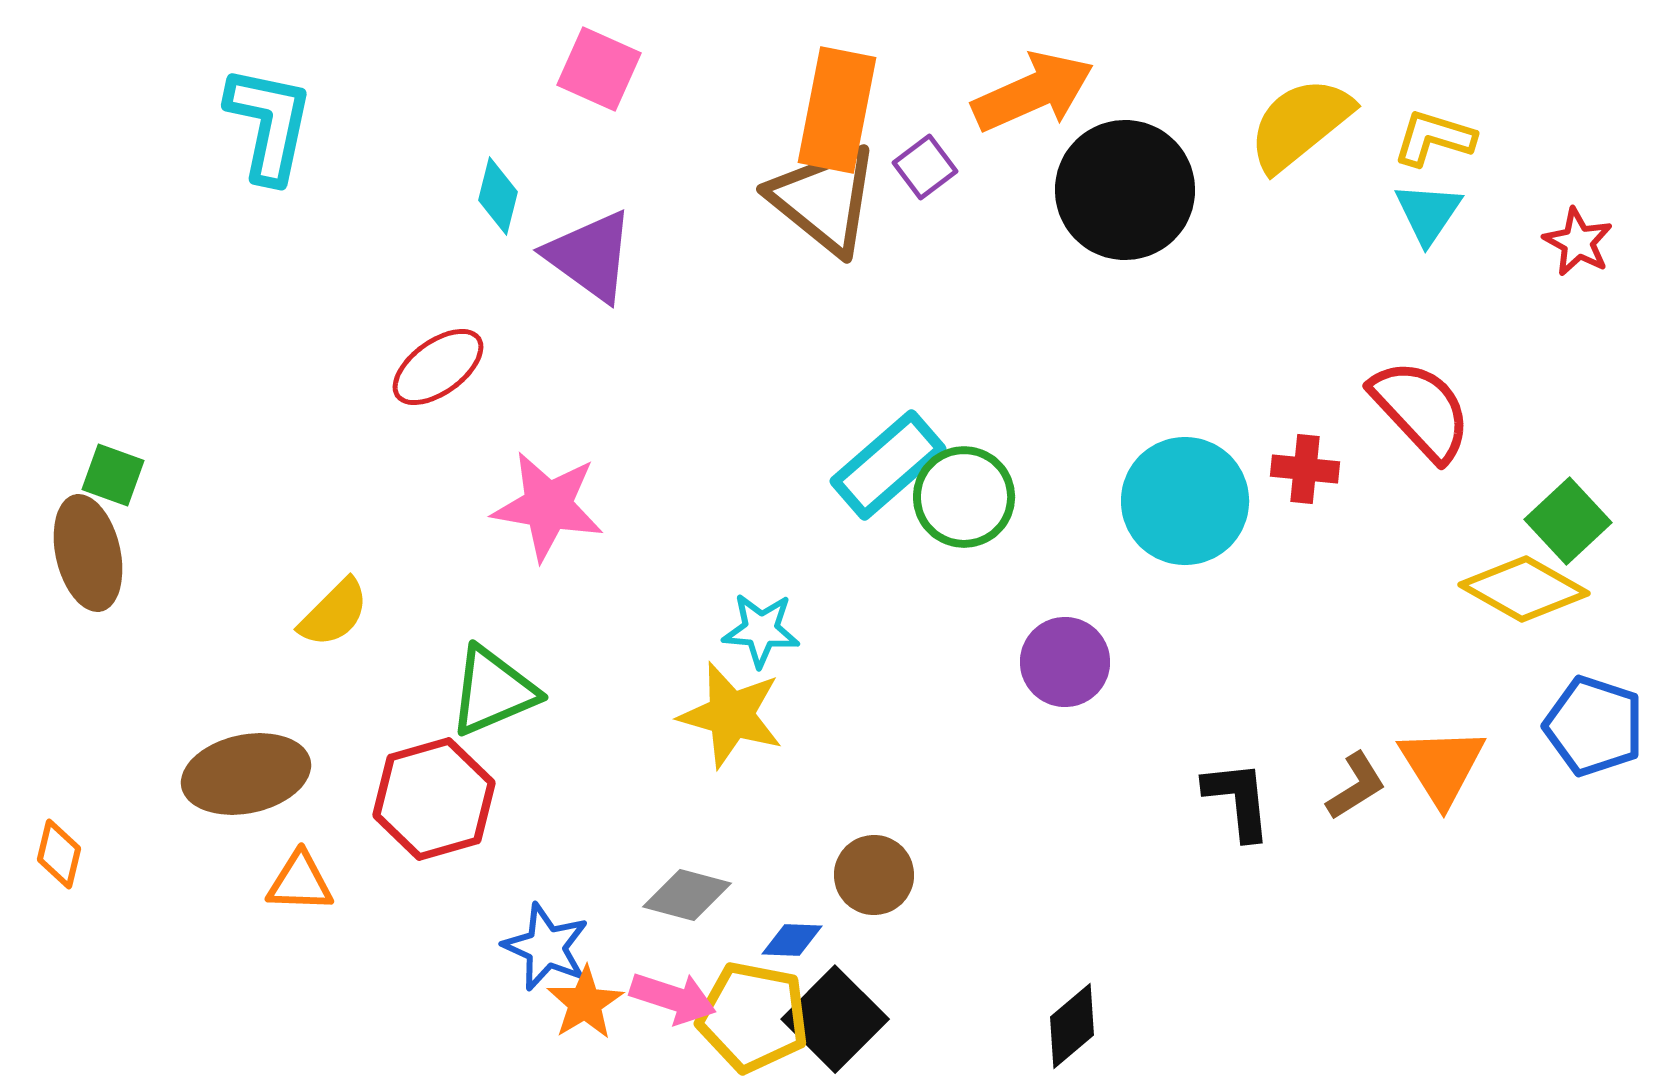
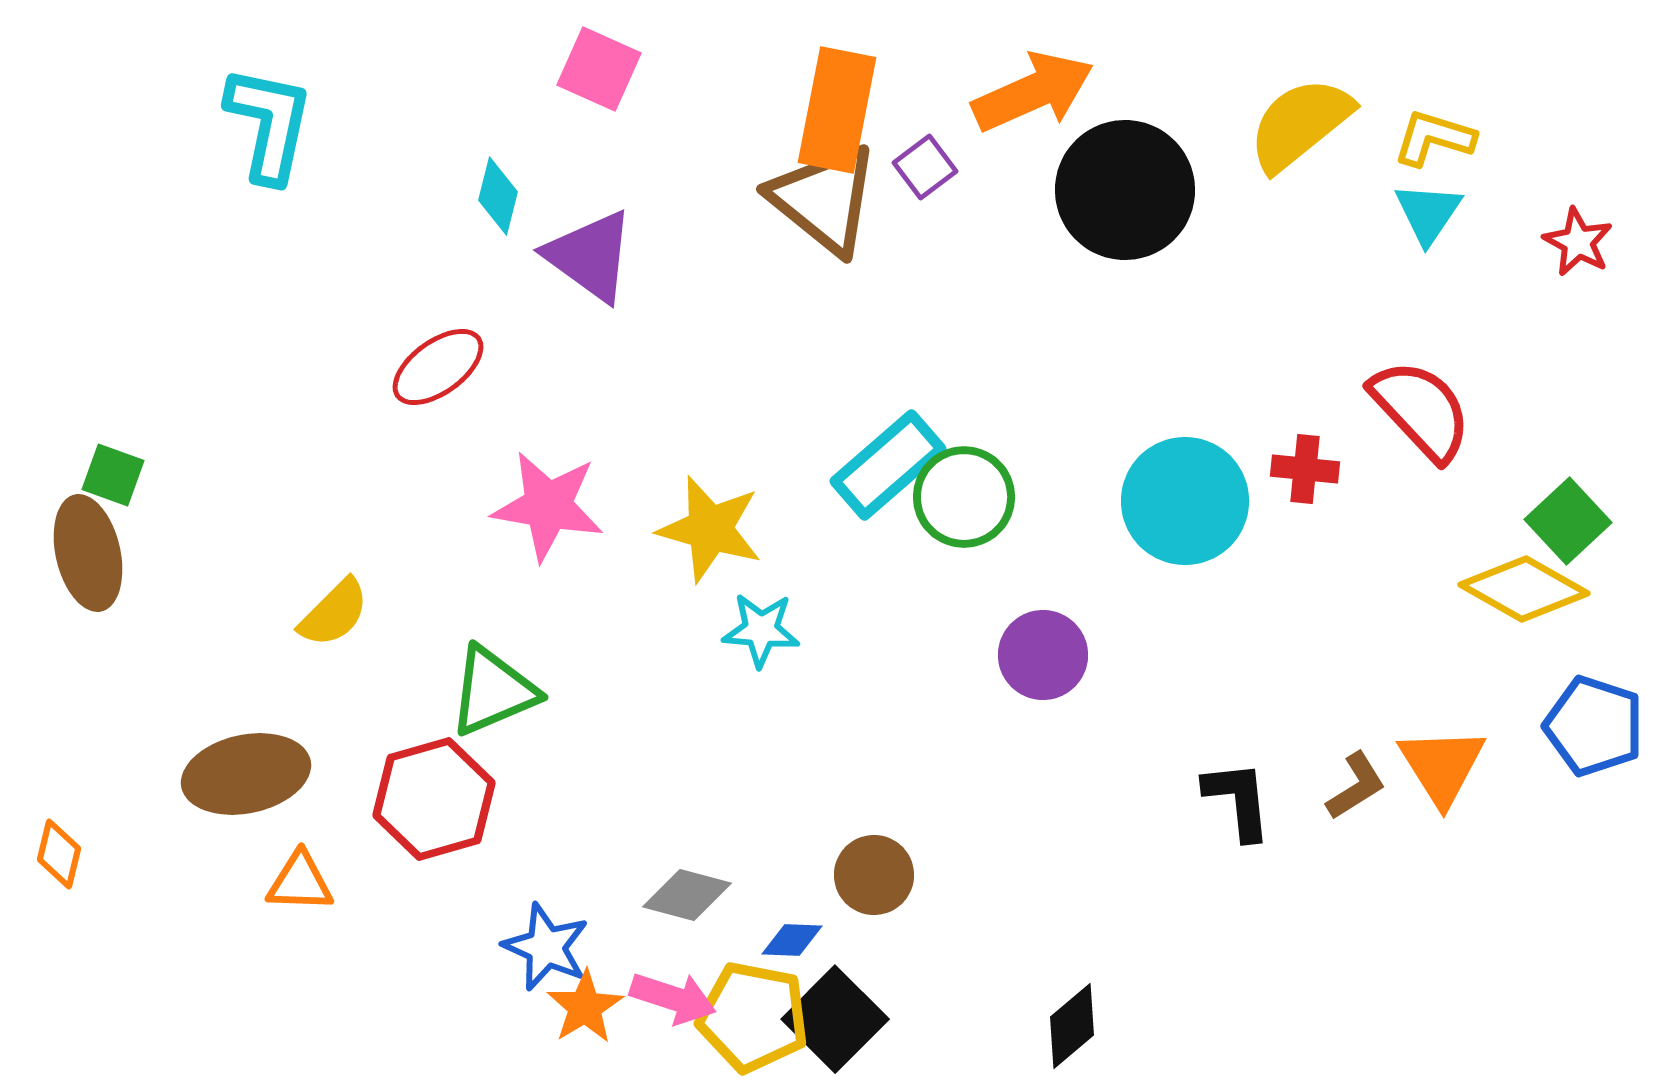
purple circle at (1065, 662): moved 22 px left, 7 px up
yellow star at (731, 715): moved 21 px left, 186 px up
orange star at (585, 1003): moved 4 px down
